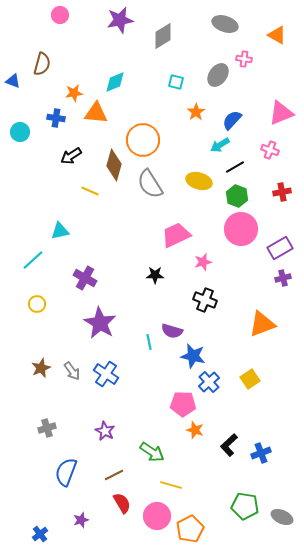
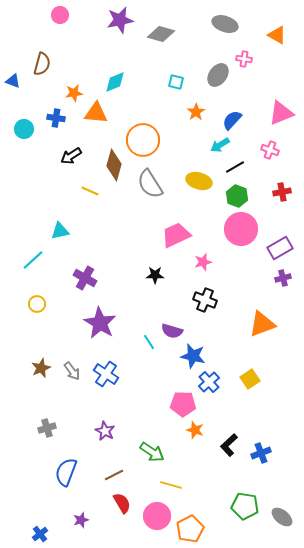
gray diamond at (163, 36): moved 2 px left, 2 px up; rotated 48 degrees clockwise
cyan circle at (20, 132): moved 4 px right, 3 px up
cyan line at (149, 342): rotated 21 degrees counterclockwise
gray ellipse at (282, 517): rotated 15 degrees clockwise
